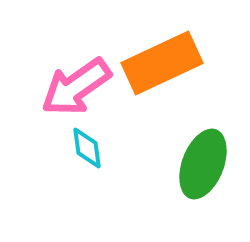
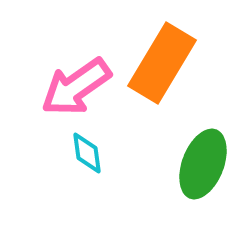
orange rectangle: rotated 34 degrees counterclockwise
cyan diamond: moved 5 px down
